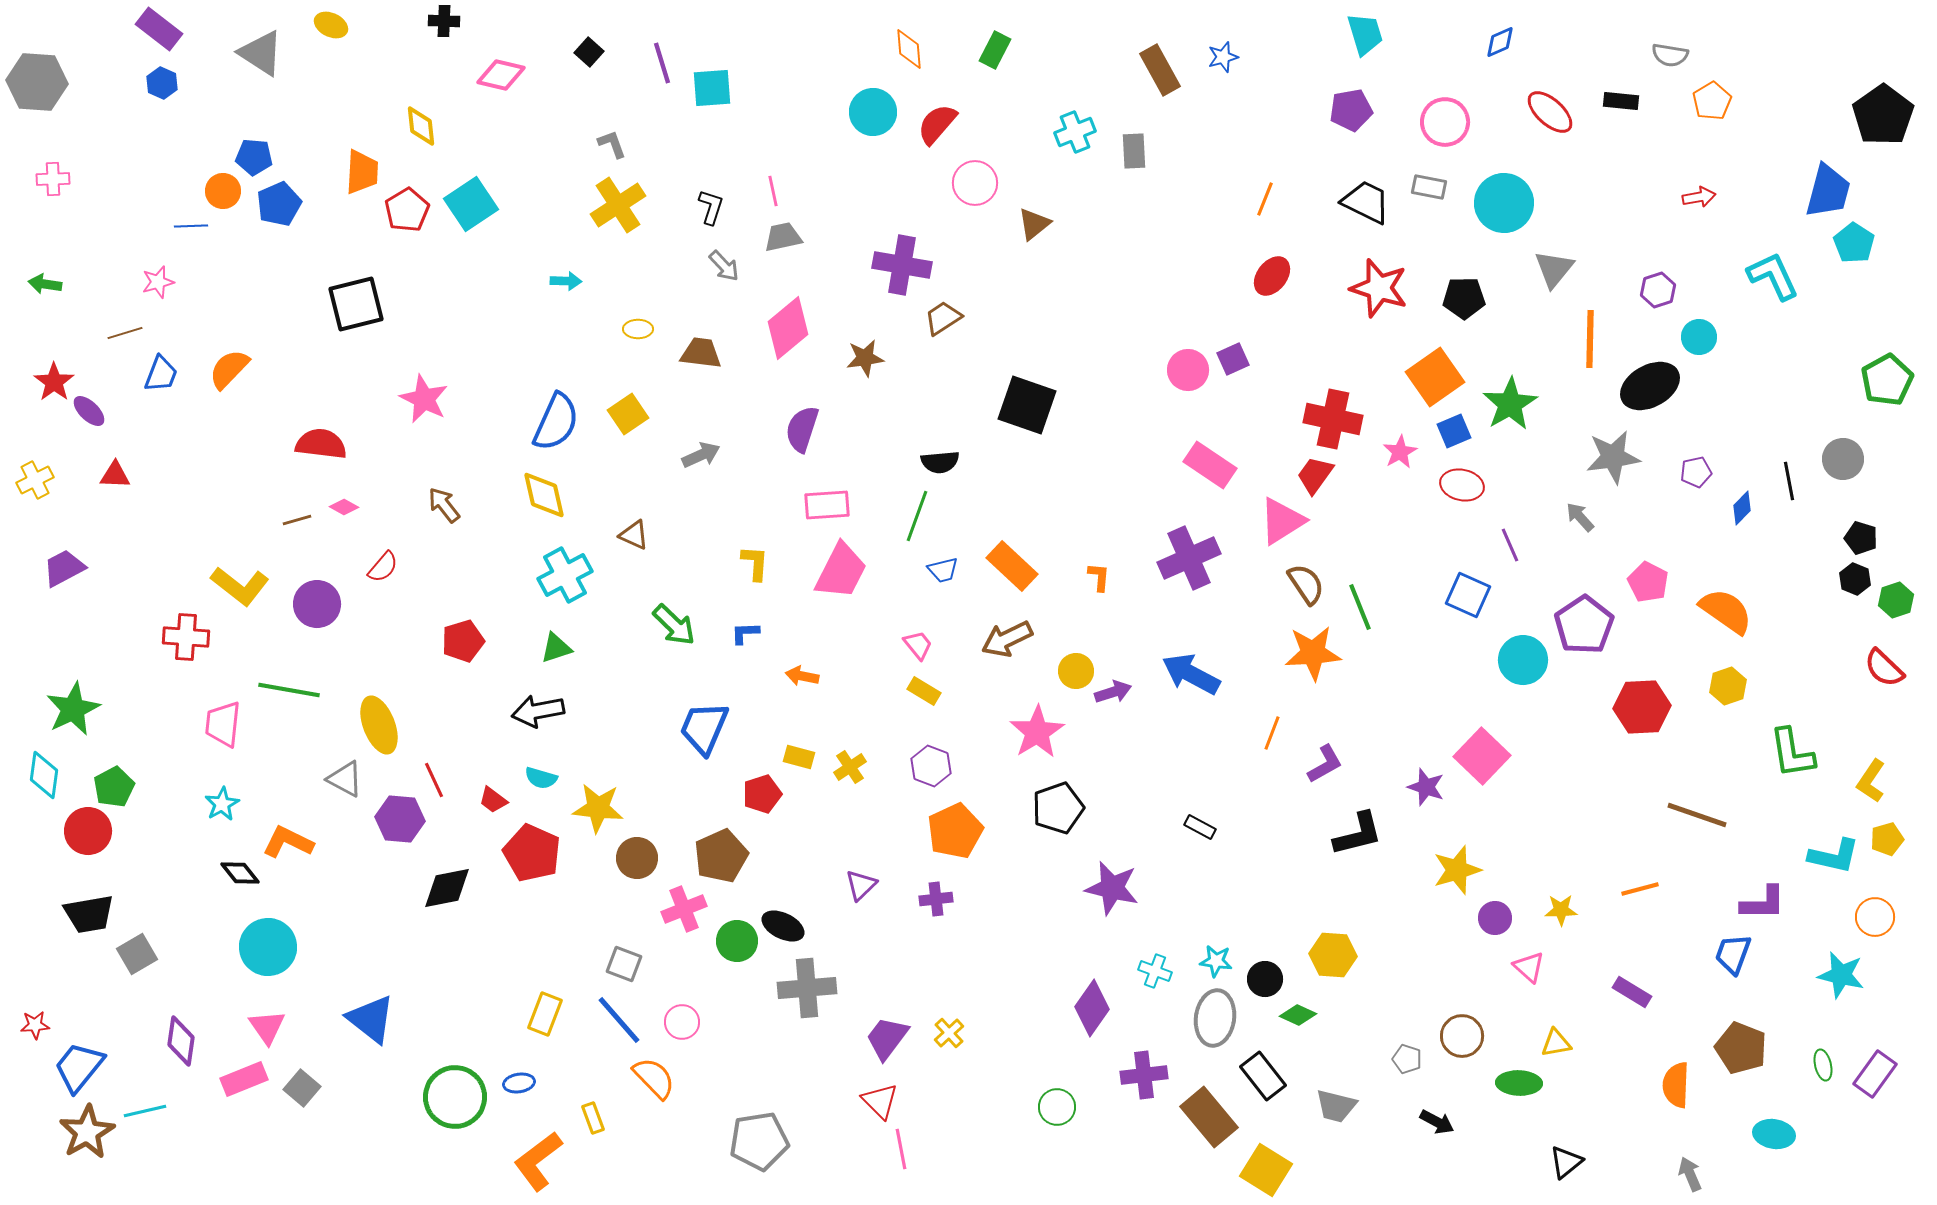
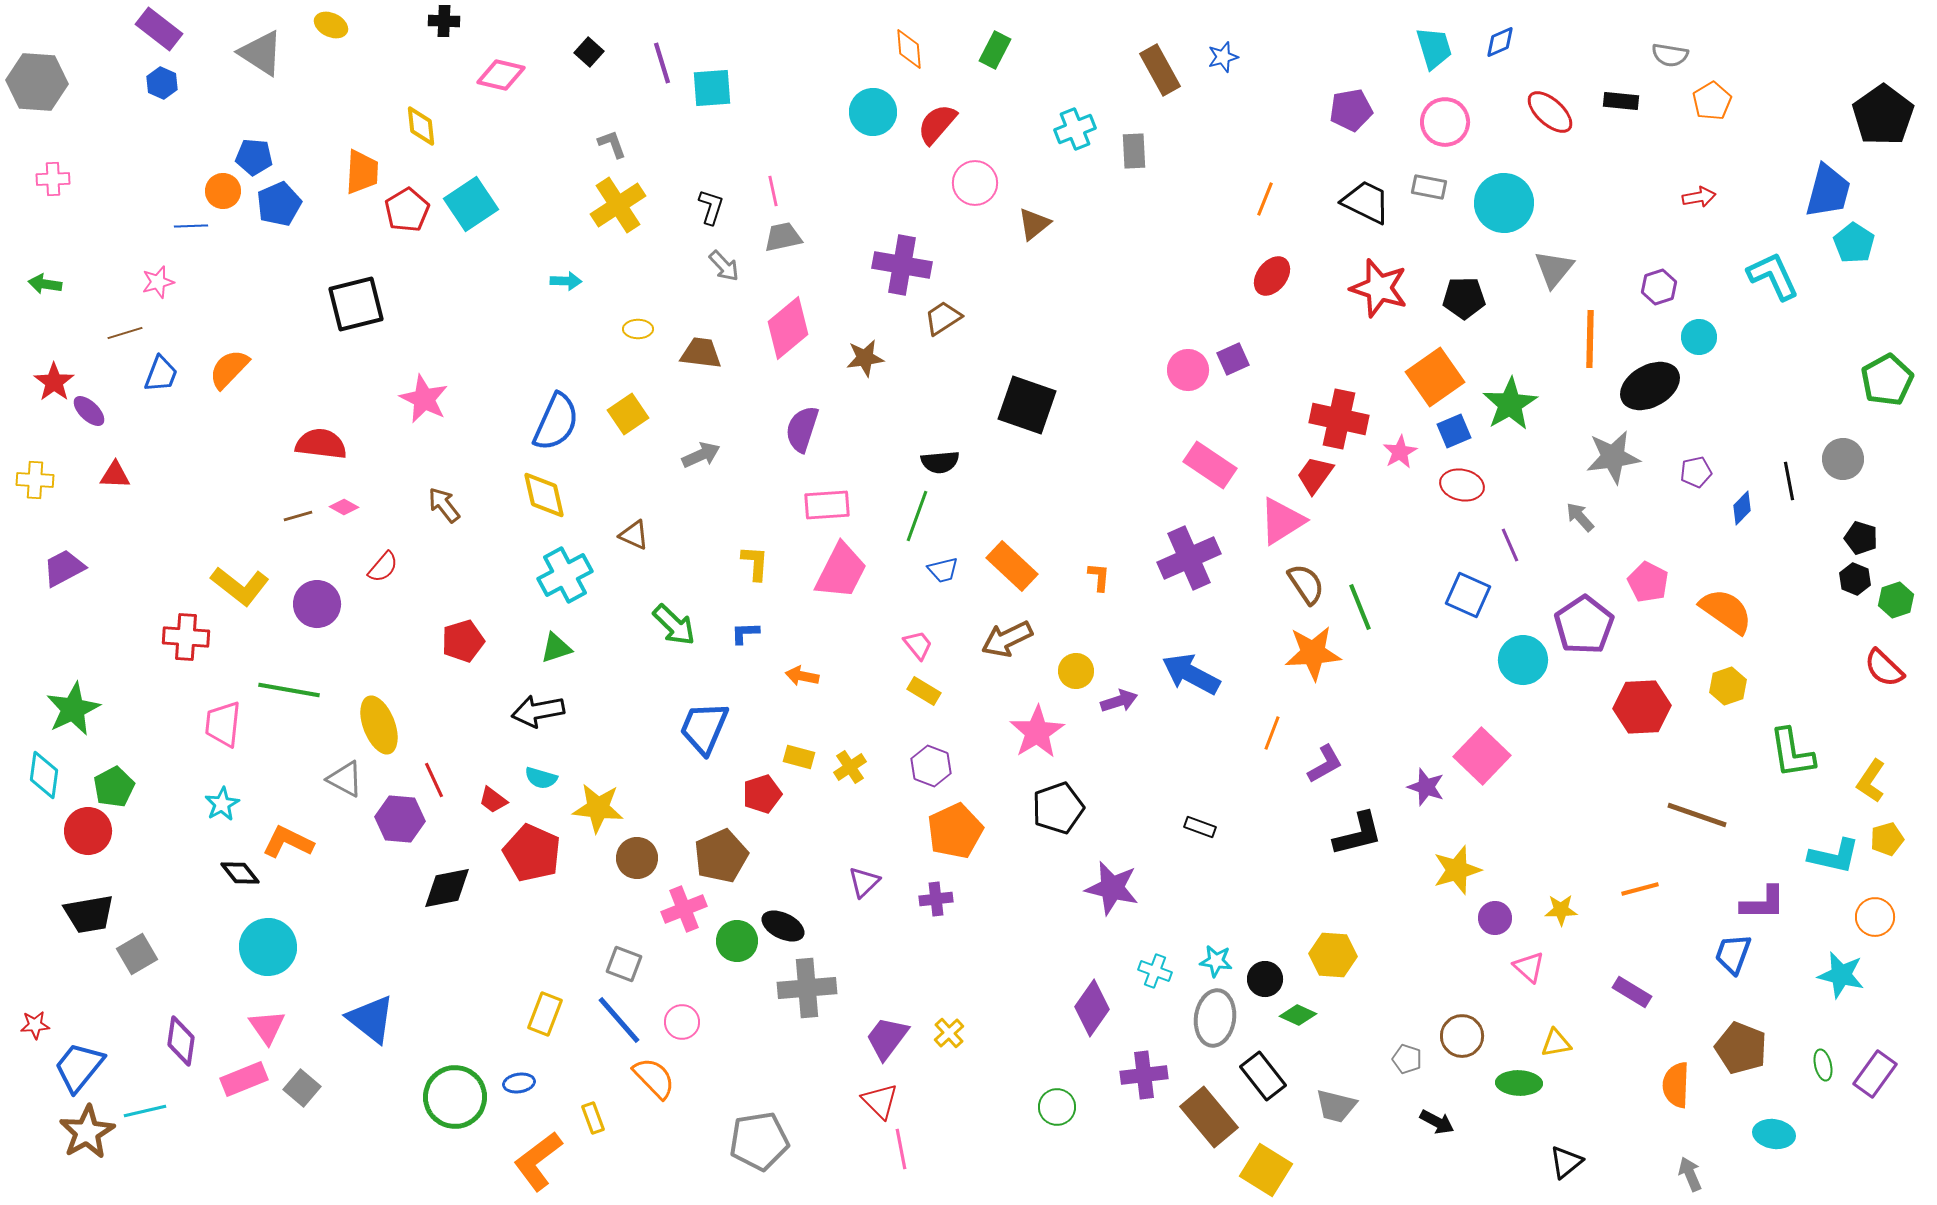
cyan trapezoid at (1365, 34): moved 69 px right, 14 px down
cyan cross at (1075, 132): moved 3 px up
purple hexagon at (1658, 290): moved 1 px right, 3 px up
red cross at (1333, 419): moved 6 px right
yellow cross at (35, 480): rotated 30 degrees clockwise
brown line at (297, 520): moved 1 px right, 4 px up
purple arrow at (1113, 692): moved 6 px right, 9 px down
black rectangle at (1200, 827): rotated 8 degrees counterclockwise
purple triangle at (861, 885): moved 3 px right, 3 px up
